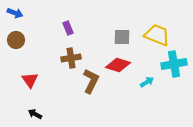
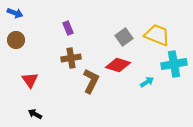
gray square: moved 2 px right; rotated 36 degrees counterclockwise
